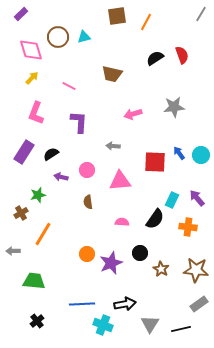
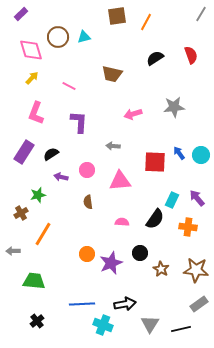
red semicircle at (182, 55): moved 9 px right
